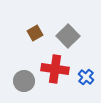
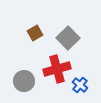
gray square: moved 2 px down
red cross: moved 2 px right; rotated 24 degrees counterclockwise
blue cross: moved 6 px left, 8 px down
